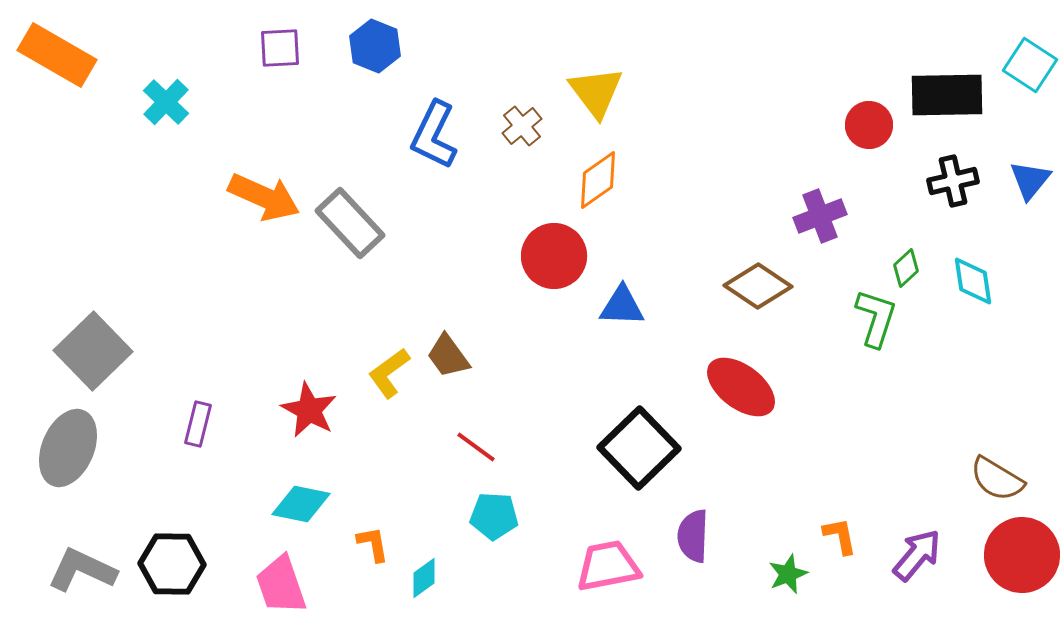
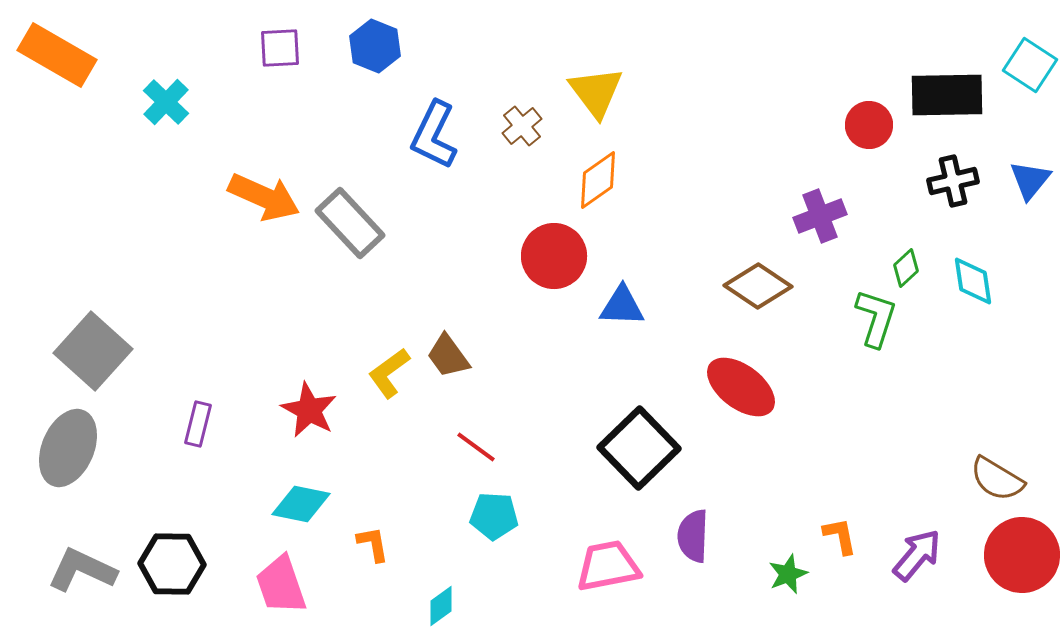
gray square at (93, 351): rotated 4 degrees counterclockwise
cyan diamond at (424, 578): moved 17 px right, 28 px down
